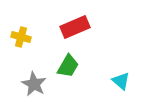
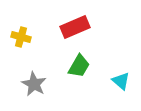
green trapezoid: moved 11 px right
